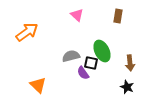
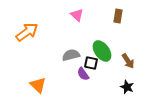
green ellipse: rotated 10 degrees counterclockwise
gray semicircle: moved 1 px up
brown arrow: moved 2 px left, 2 px up; rotated 28 degrees counterclockwise
purple semicircle: moved 1 px down
